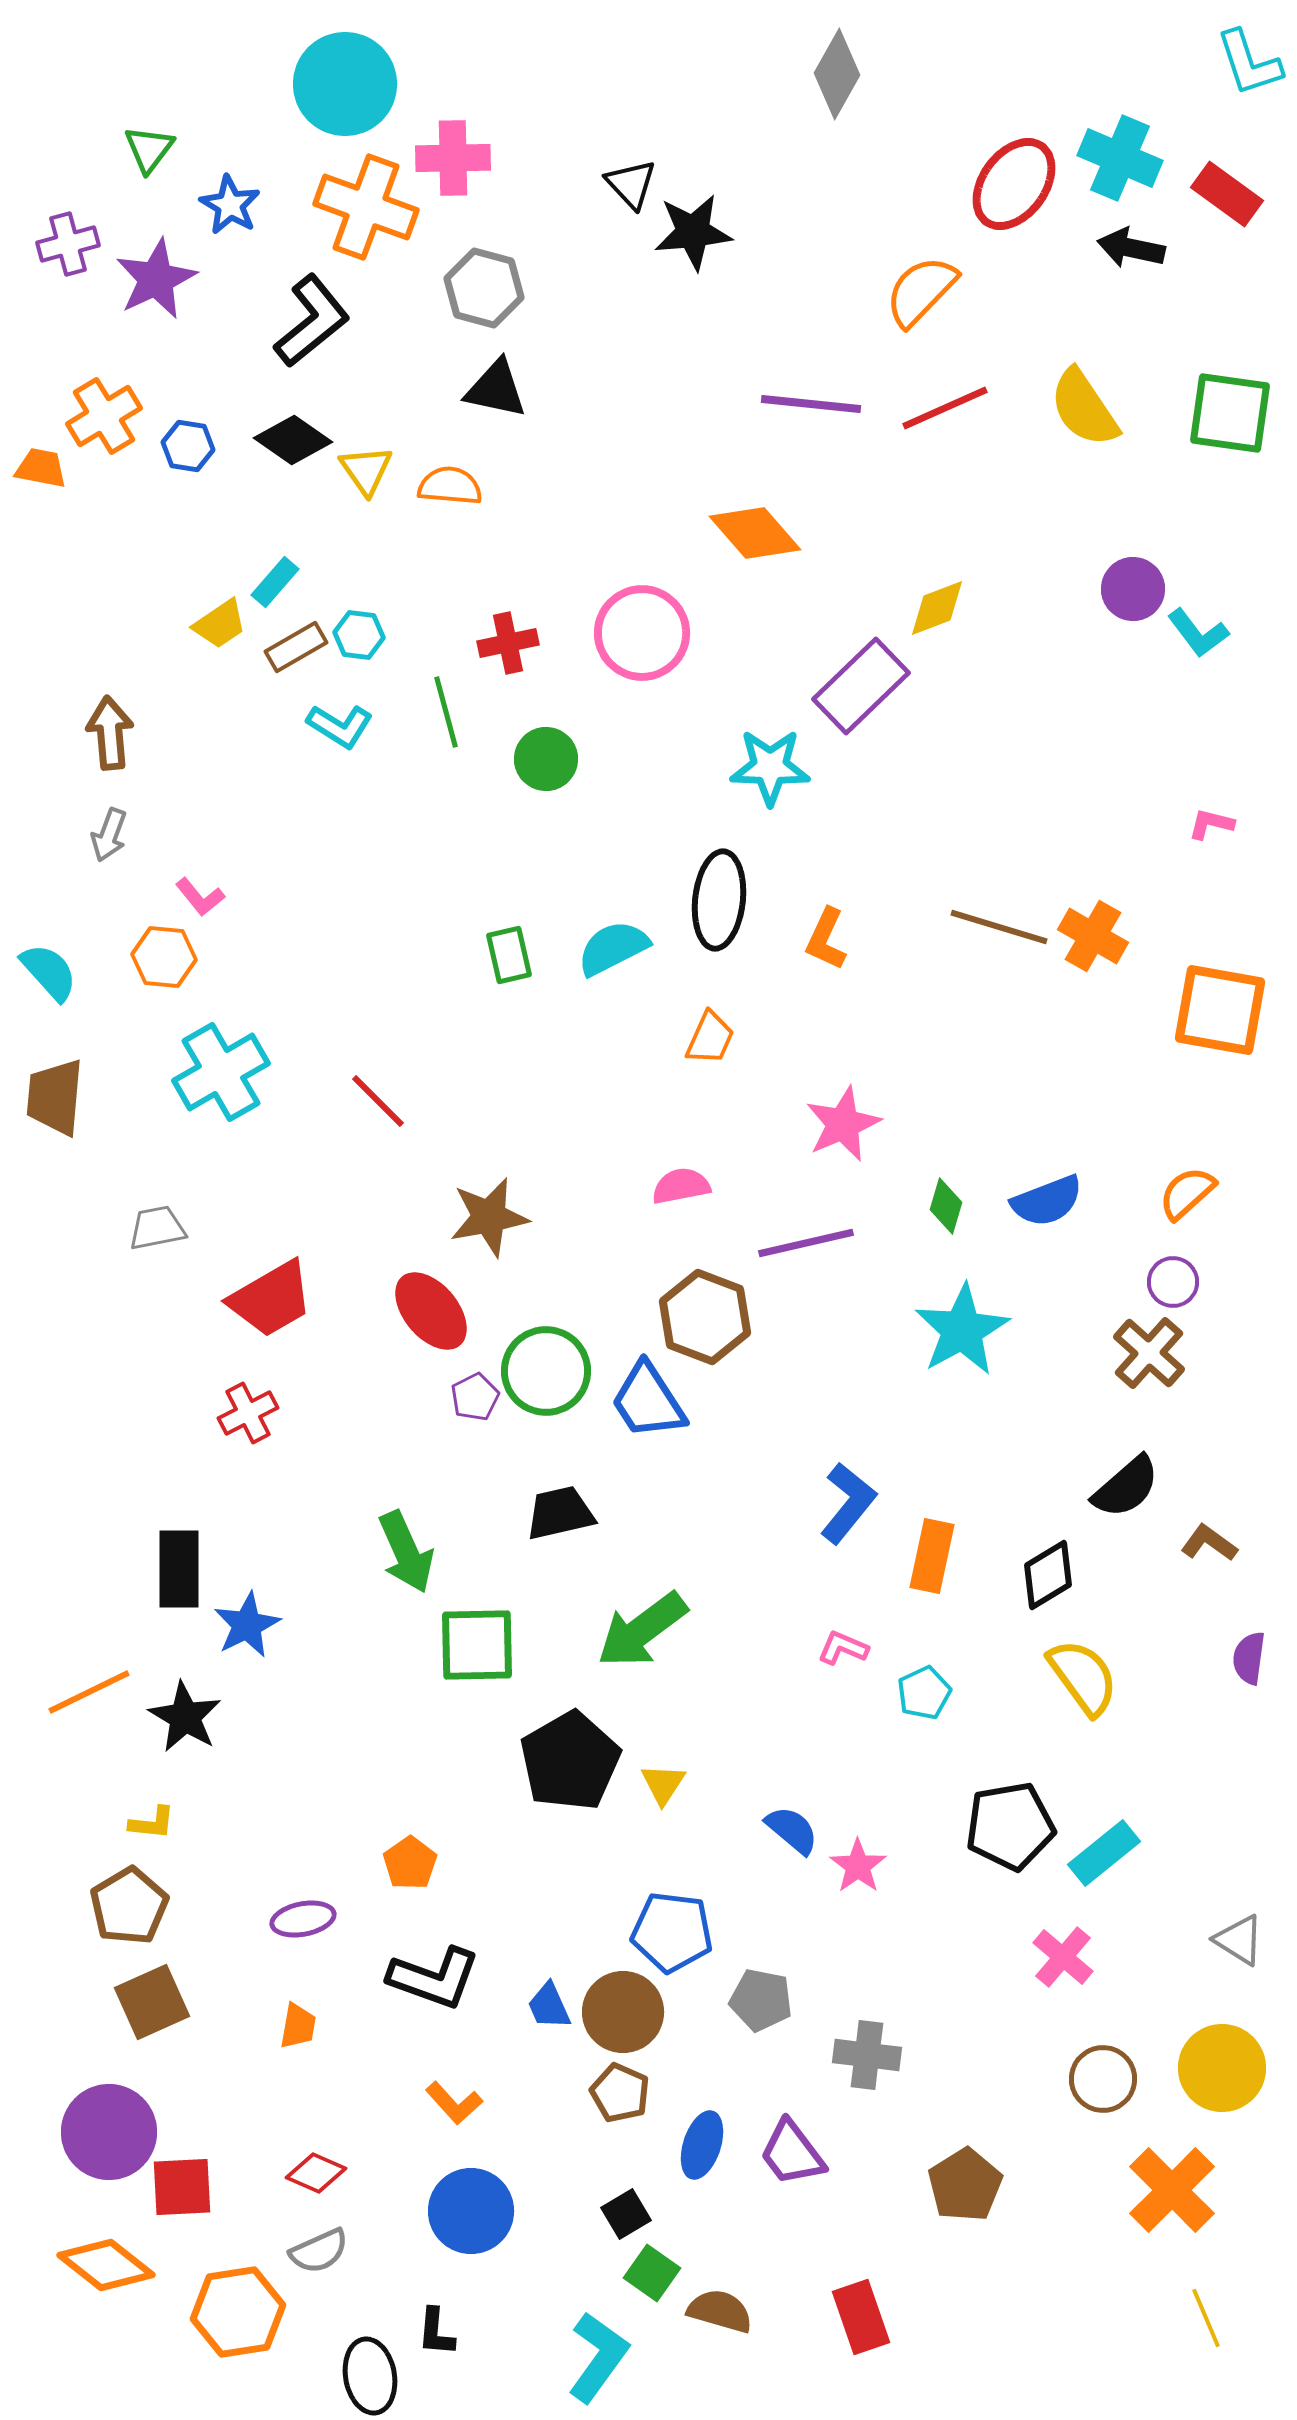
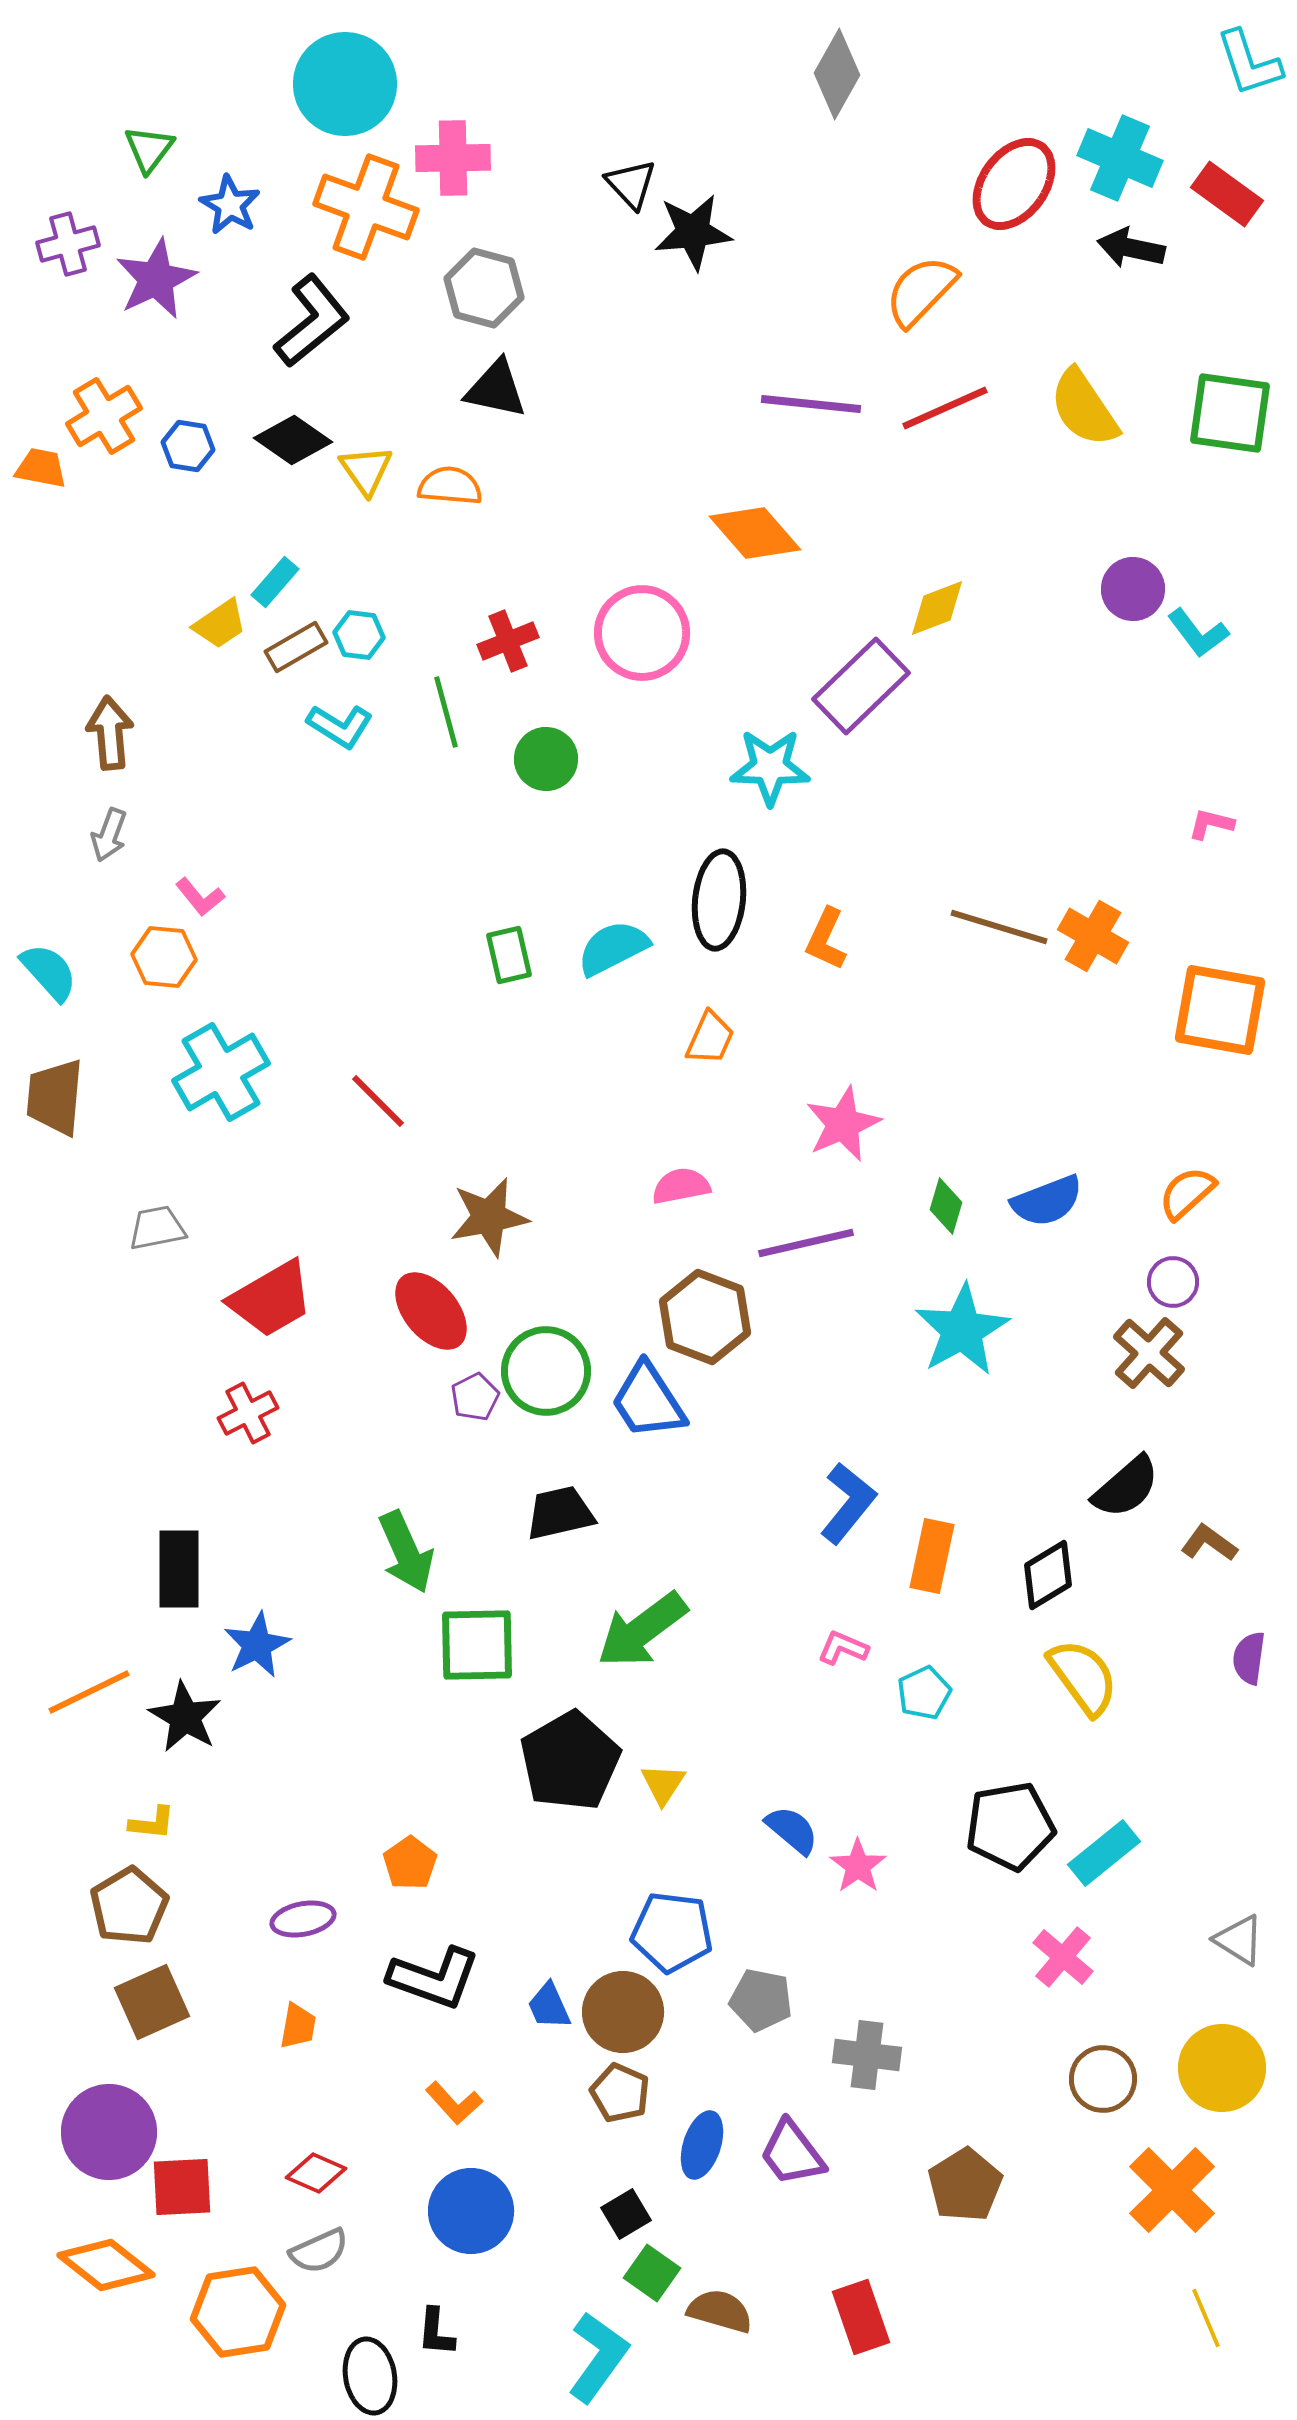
red cross at (508, 643): moved 2 px up; rotated 10 degrees counterclockwise
blue star at (247, 1625): moved 10 px right, 20 px down
